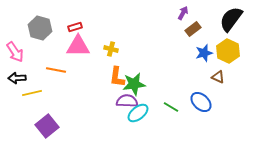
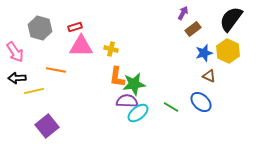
pink triangle: moved 3 px right
brown triangle: moved 9 px left, 1 px up
yellow line: moved 2 px right, 2 px up
